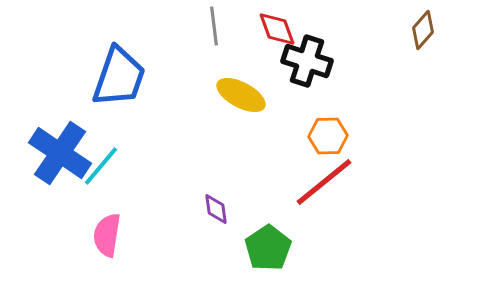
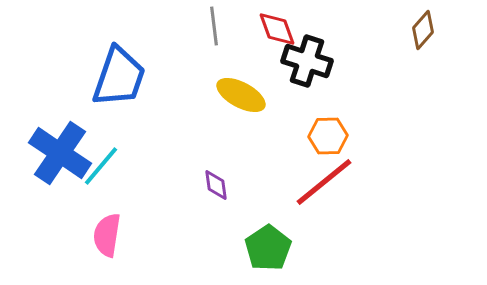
purple diamond: moved 24 px up
